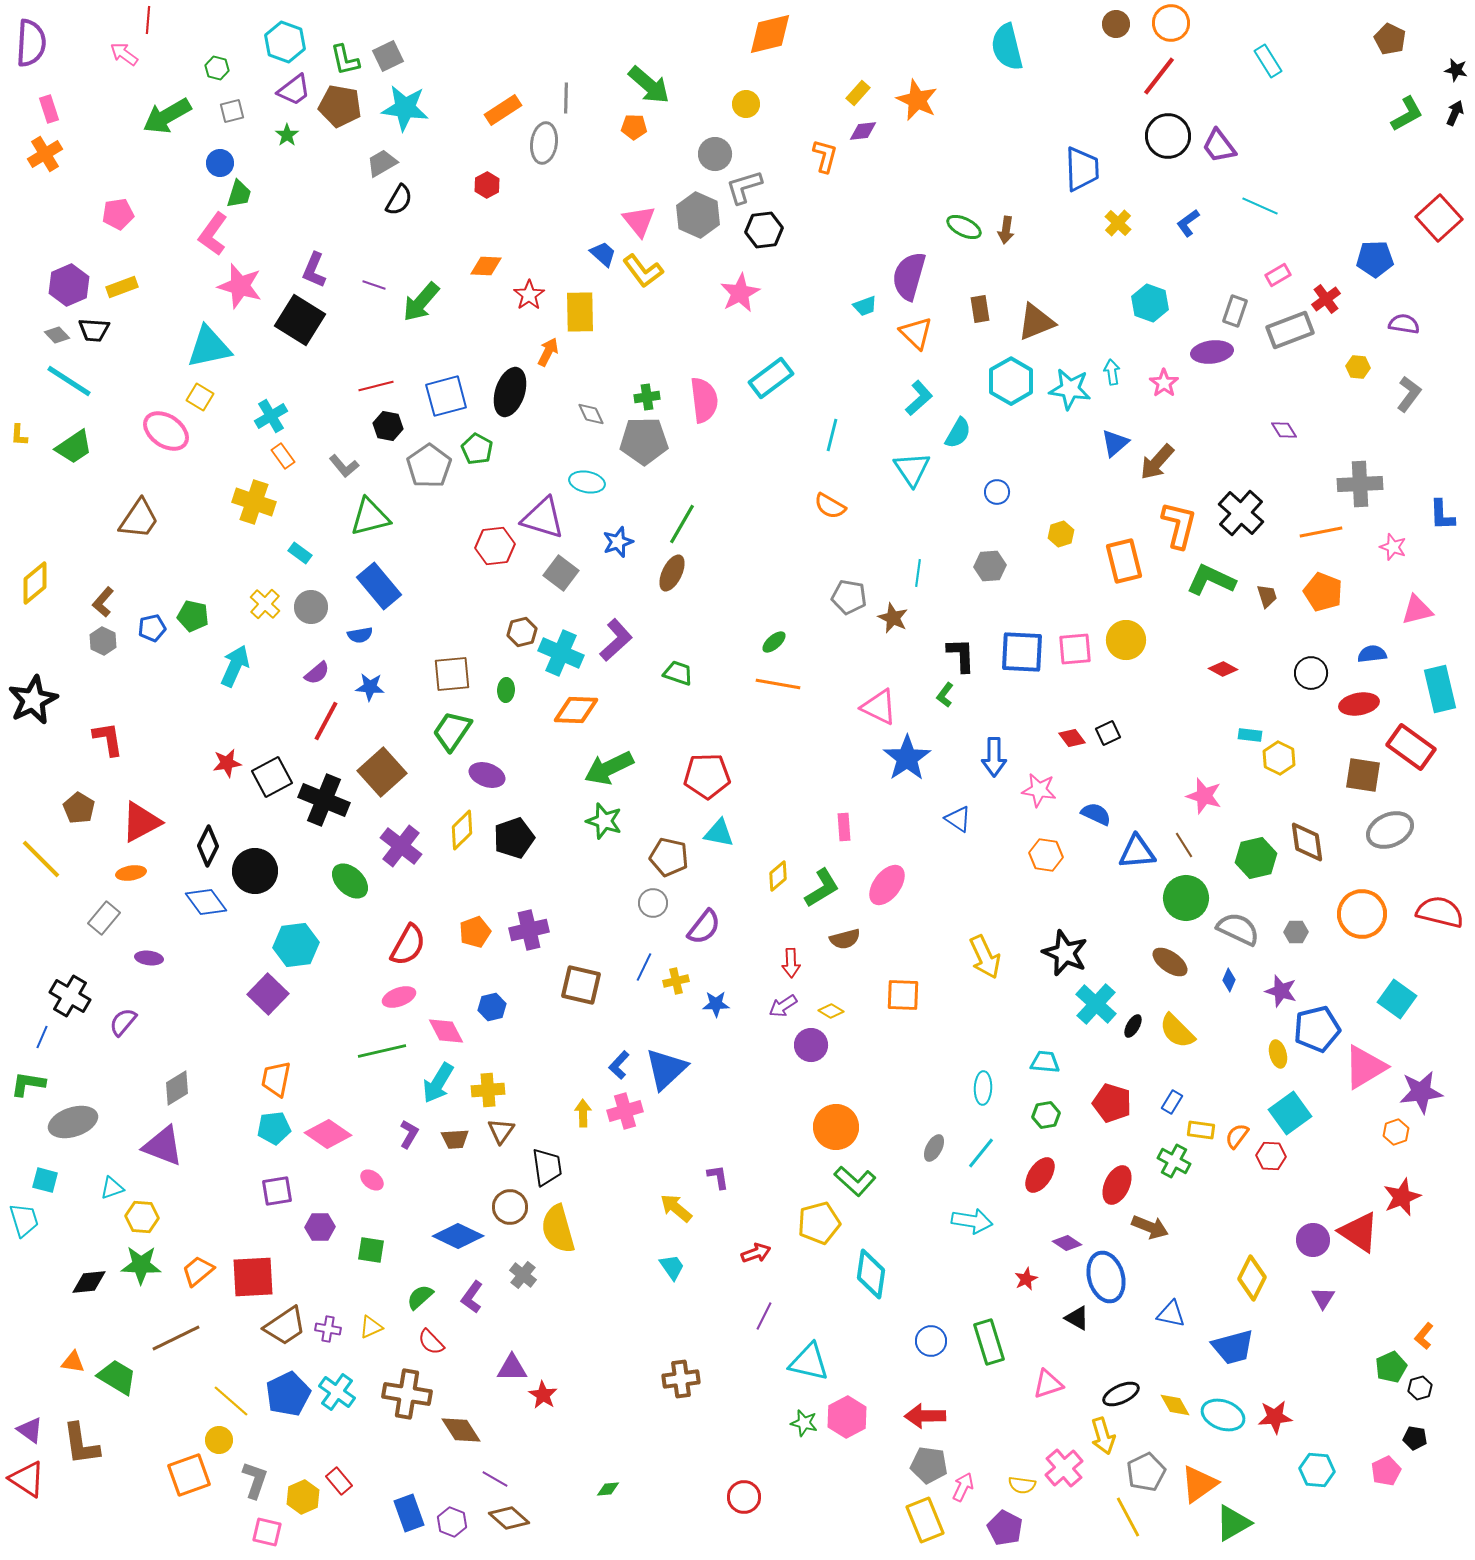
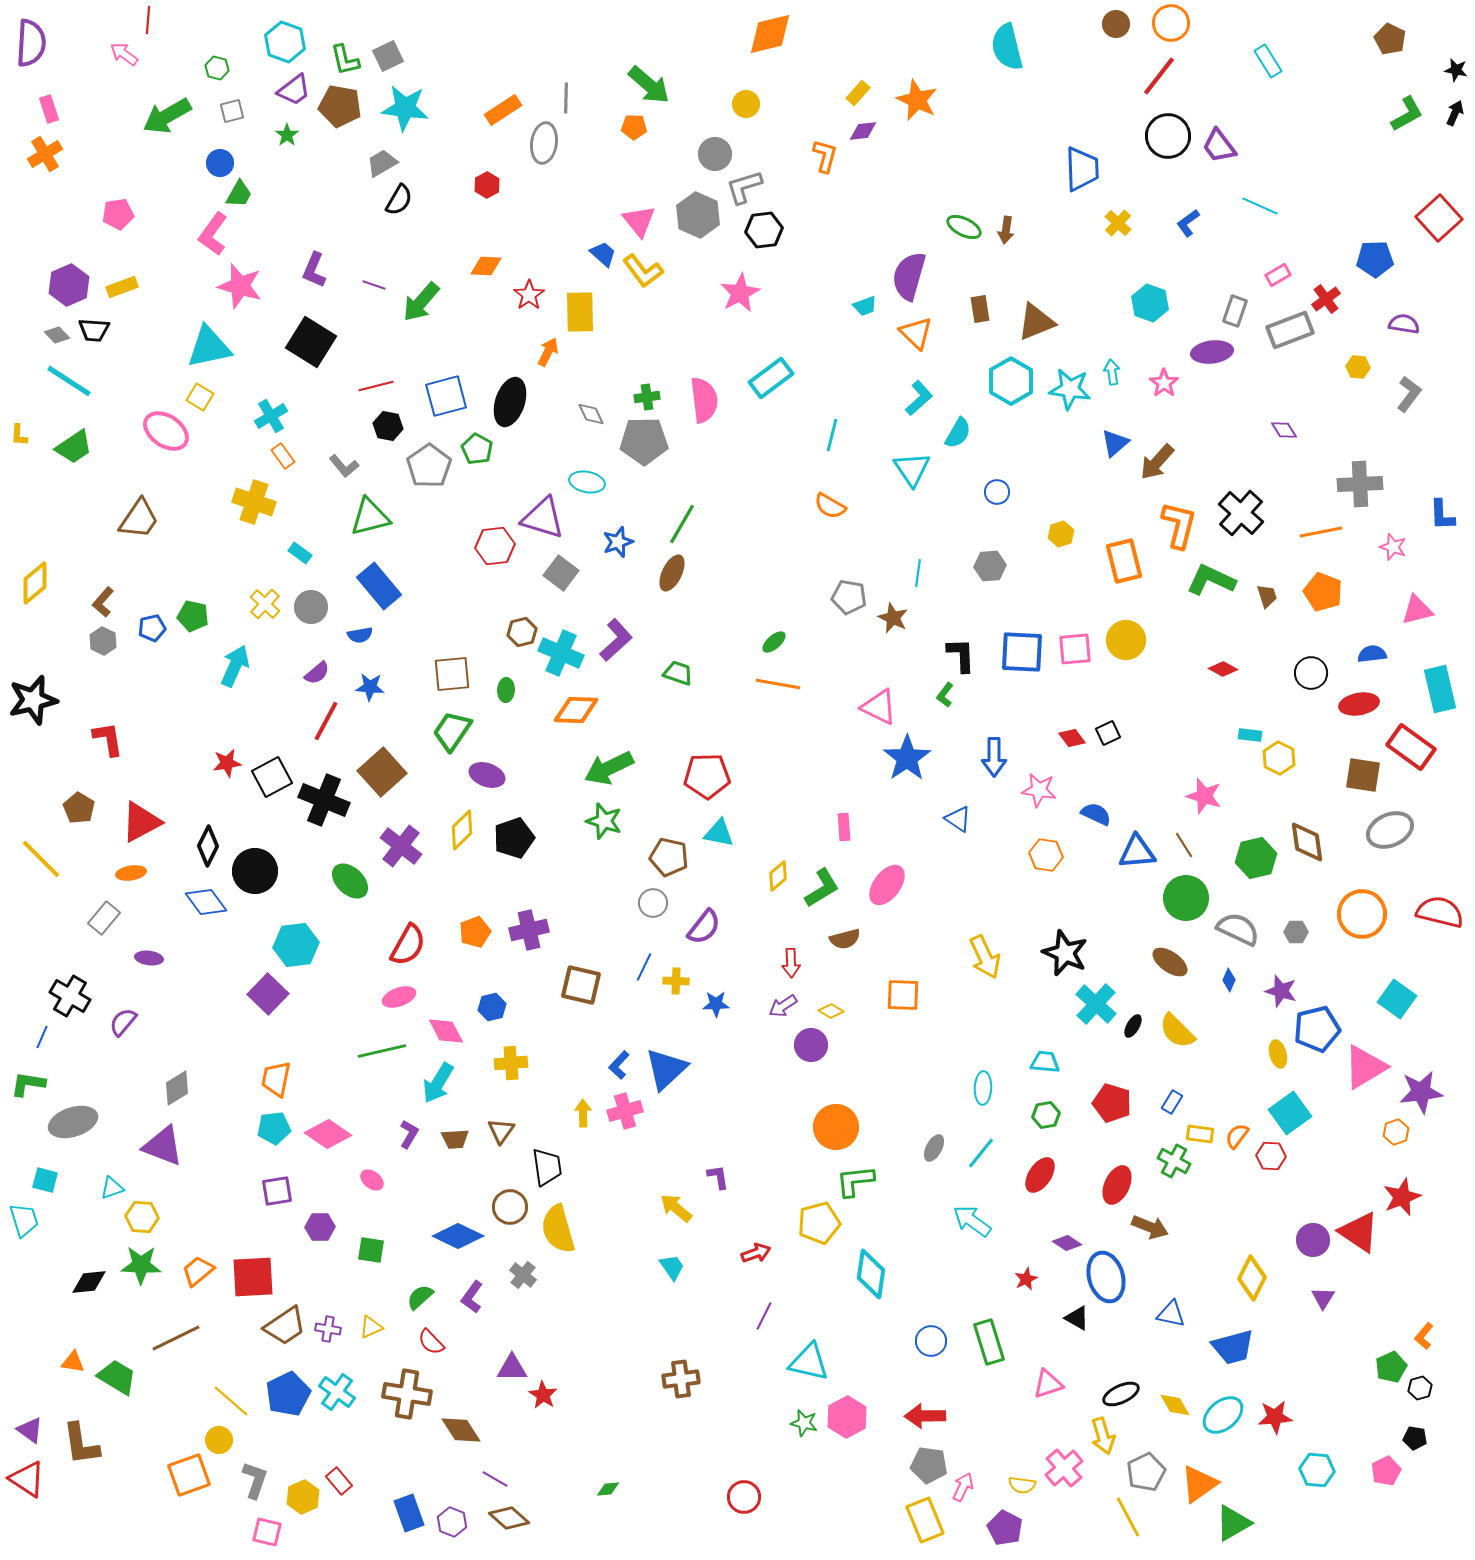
green trapezoid at (239, 194): rotated 12 degrees clockwise
black square at (300, 320): moved 11 px right, 22 px down
black ellipse at (510, 392): moved 10 px down
black star at (33, 700): rotated 12 degrees clockwise
yellow cross at (676, 981): rotated 15 degrees clockwise
yellow cross at (488, 1090): moved 23 px right, 27 px up
yellow rectangle at (1201, 1130): moved 1 px left, 4 px down
green L-shape at (855, 1181): rotated 132 degrees clockwise
cyan arrow at (972, 1221): rotated 153 degrees counterclockwise
cyan ellipse at (1223, 1415): rotated 60 degrees counterclockwise
